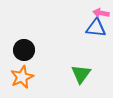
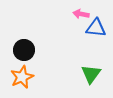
pink arrow: moved 20 px left, 1 px down
green triangle: moved 10 px right
